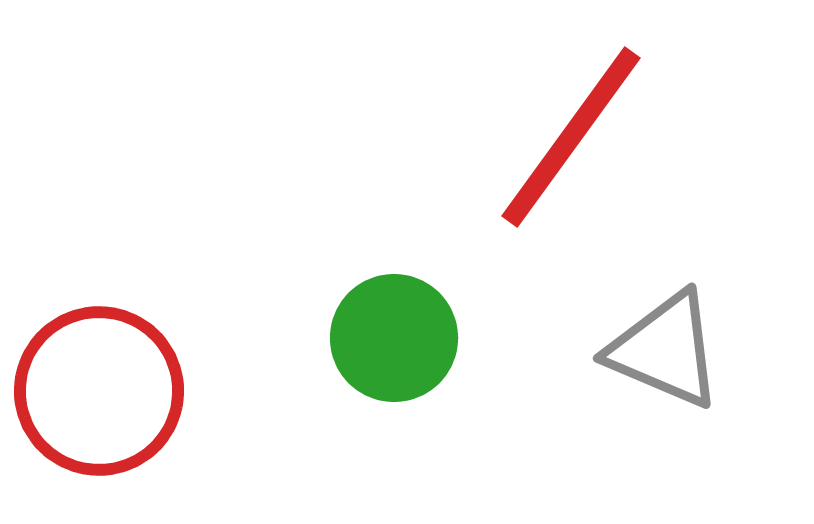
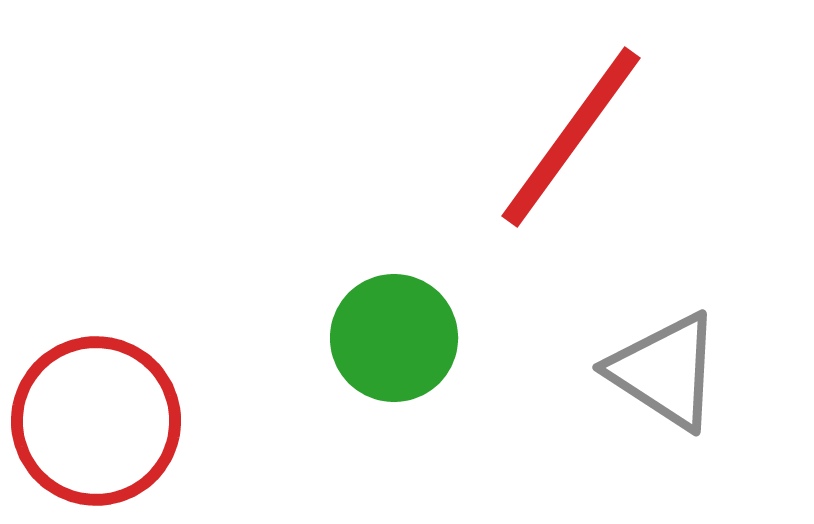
gray triangle: moved 21 px down; rotated 10 degrees clockwise
red circle: moved 3 px left, 30 px down
